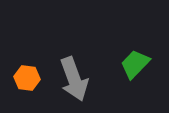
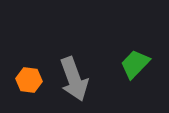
orange hexagon: moved 2 px right, 2 px down
